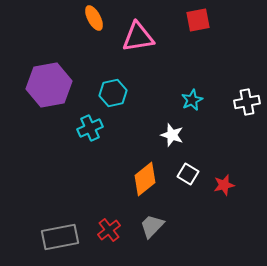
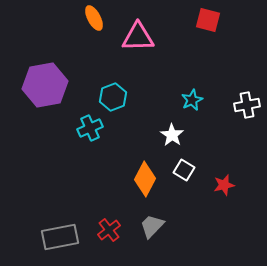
red square: moved 10 px right; rotated 25 degrees clockwise
pink triangle: rotated 8 degrees clockwise
purple hexagon: moved 4 px left
cyan hexagon: moved 4 px down; rotated 8 degrees counterclockwise
white cross: moved 3 px down
white star: rotated 15 degrees clockwise
white square: moved 4 px left, 4 px up
orange diamond: rotated 24 degrees counterclockwise
